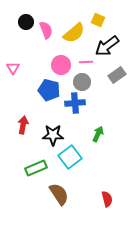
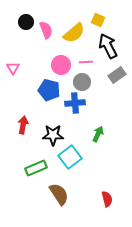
black arrow: moved 1 px right; rotated 100 degrees clockwise
